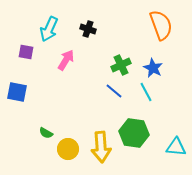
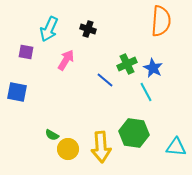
orange semicircle: moved 4 px up; rotated 24 degrees clockwise
green cross: moved 6 px right, 1 px up
blue line: moved 9 px left, 11 px up
green semicircle: moved 6 px right, 2 px down
